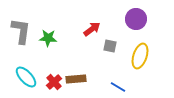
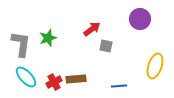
purple circle: moved 4 px right
gray L-shape: moved 13 px down
green star: rotated 24 degrees counterclockwise
gray square: moved 4 px left
yellow ellipse: moved 15 px right, 10 px down
red cross: rotated 14 degrees clockwise
blue line: moved 1 px right, 1 px up; rotated 35 degrees counterclockwise
